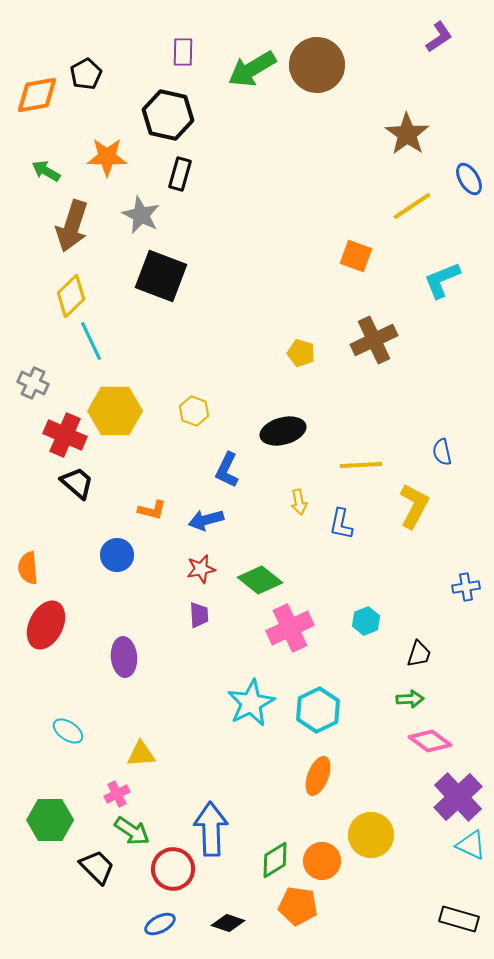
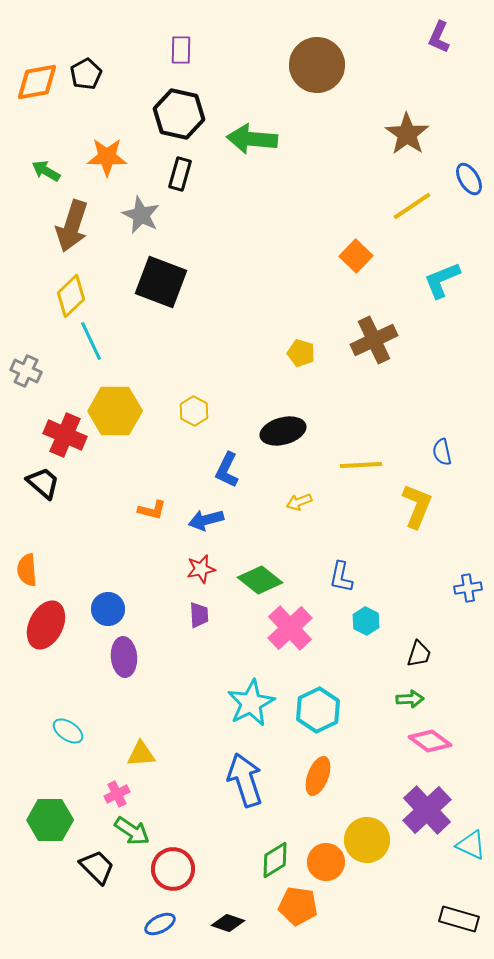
purple L-shape at (439, 37): rotated 148 degrees clockwise
purple rectangle at (183, 52): moved 2 px left, 2 px up
green arrow at (252, 69): moved 70 px down; rotated 36 degrees clockwise
orange diamond at (37, 95): moved 13 px up
black hexagon at (168, 115): moved 11 px right, 1 px up
orange square at (356, 256): rotated 24 degrees clockwise
black square at (161, 276): moved 6 px down
gray cross at (33, 383): moved 7 px left, 12 px up
yellow hexagon at (194, 411): rotated 8 degrees clockwise
black trapezoid at (77, 483): moved 34 px left
yellow arrow at (299, 502): rotated 80 degrees clockwise
yellow L-shape at (414, 506): moved 3 px right; rotated 6 degrees counterclockwise
blue L-shape at (341, 524): moved 53 px down
blue circle at (117, 555): moved 9 px left, 54 px down
orange semicircle at (28, 568): moved 1 px left, 2 px down
blue cross at (466, 587): moved 2 px right, 1 px down
cyan hexagon at (366, 621): rotated 12 degrees counterclockwise
pink cross at (290, 628): rotated 18 degrees counterclockwise
purple cross at (458, 797): moved 31 px left, 13 px down
blue arrow at (211, 829): moved 34 px right, 49 px up; rotated 16 degrees counterclockwise
yellow circle at (371, 835): moved 4 px left, 5 px down
orange circle at (322, 861): moved 4 px right, 1 px down
